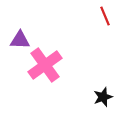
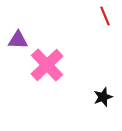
purple triangle: moved 2 px left
pink cross: moved 2 px right; rotated 8 degrees counterclockwise
